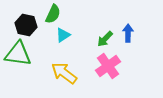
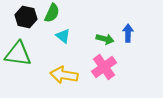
green semicircle: moved 1 px left, 1 px up
black hexagon: moved 8 px up
cyan triangle: moved 1 px down; rotated 49 degrees counterclockwise
green arrow: rotated 120 degrees counterclockwise
pink cross: moved 4 px left, 1 px down
yellow arrow: moved 2 px down; rotated 28 degrees counterclockwise
